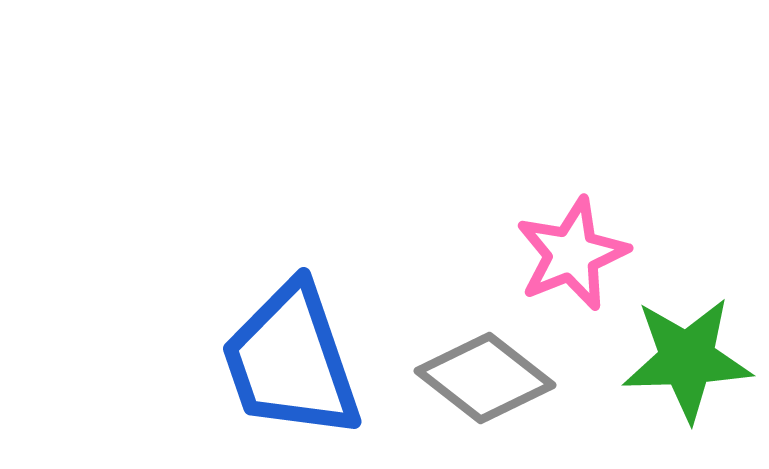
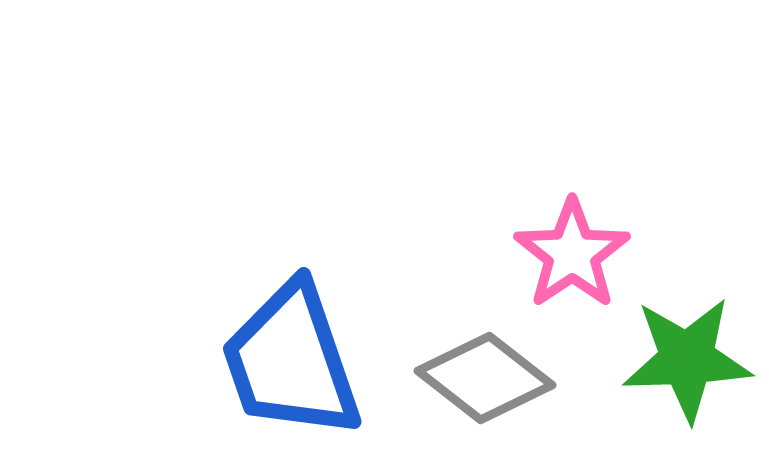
pink star: rotated 12 degrees counterclockwise
